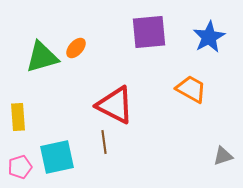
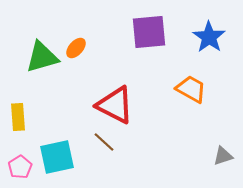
blue star: rotated 8 degrees counterclockwise
brown line: rotated 40 degrees counterclockwise
pink pentagon: rotated 15 degrees counterclockwise
